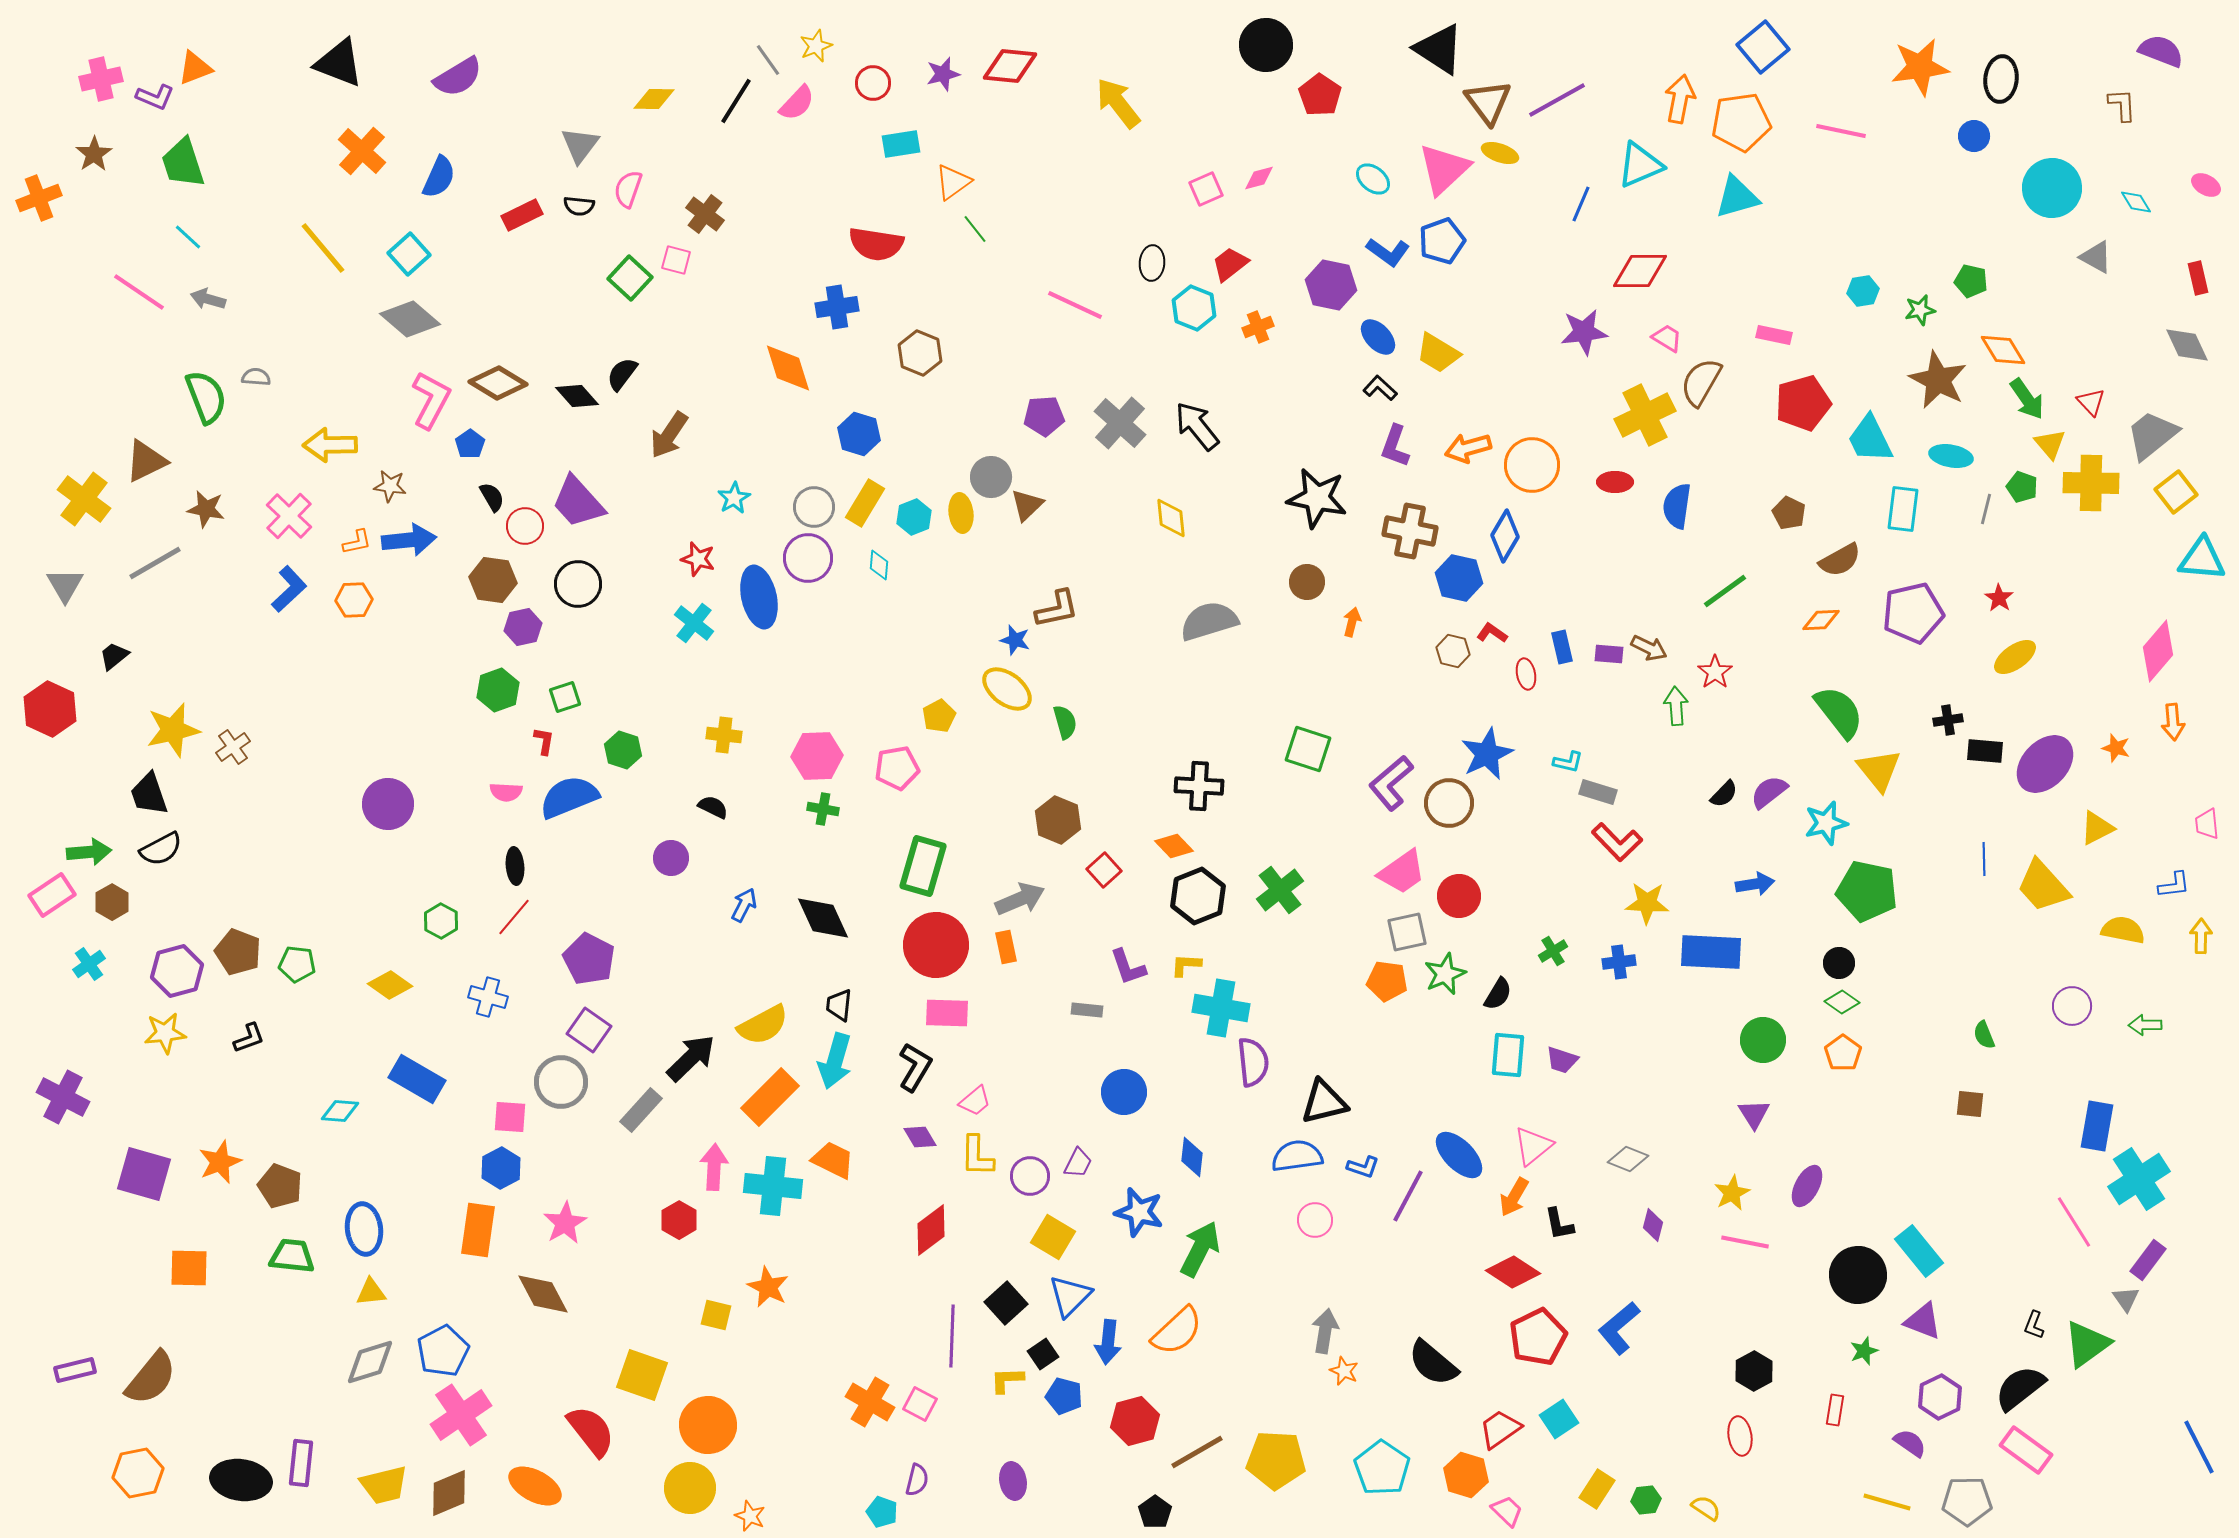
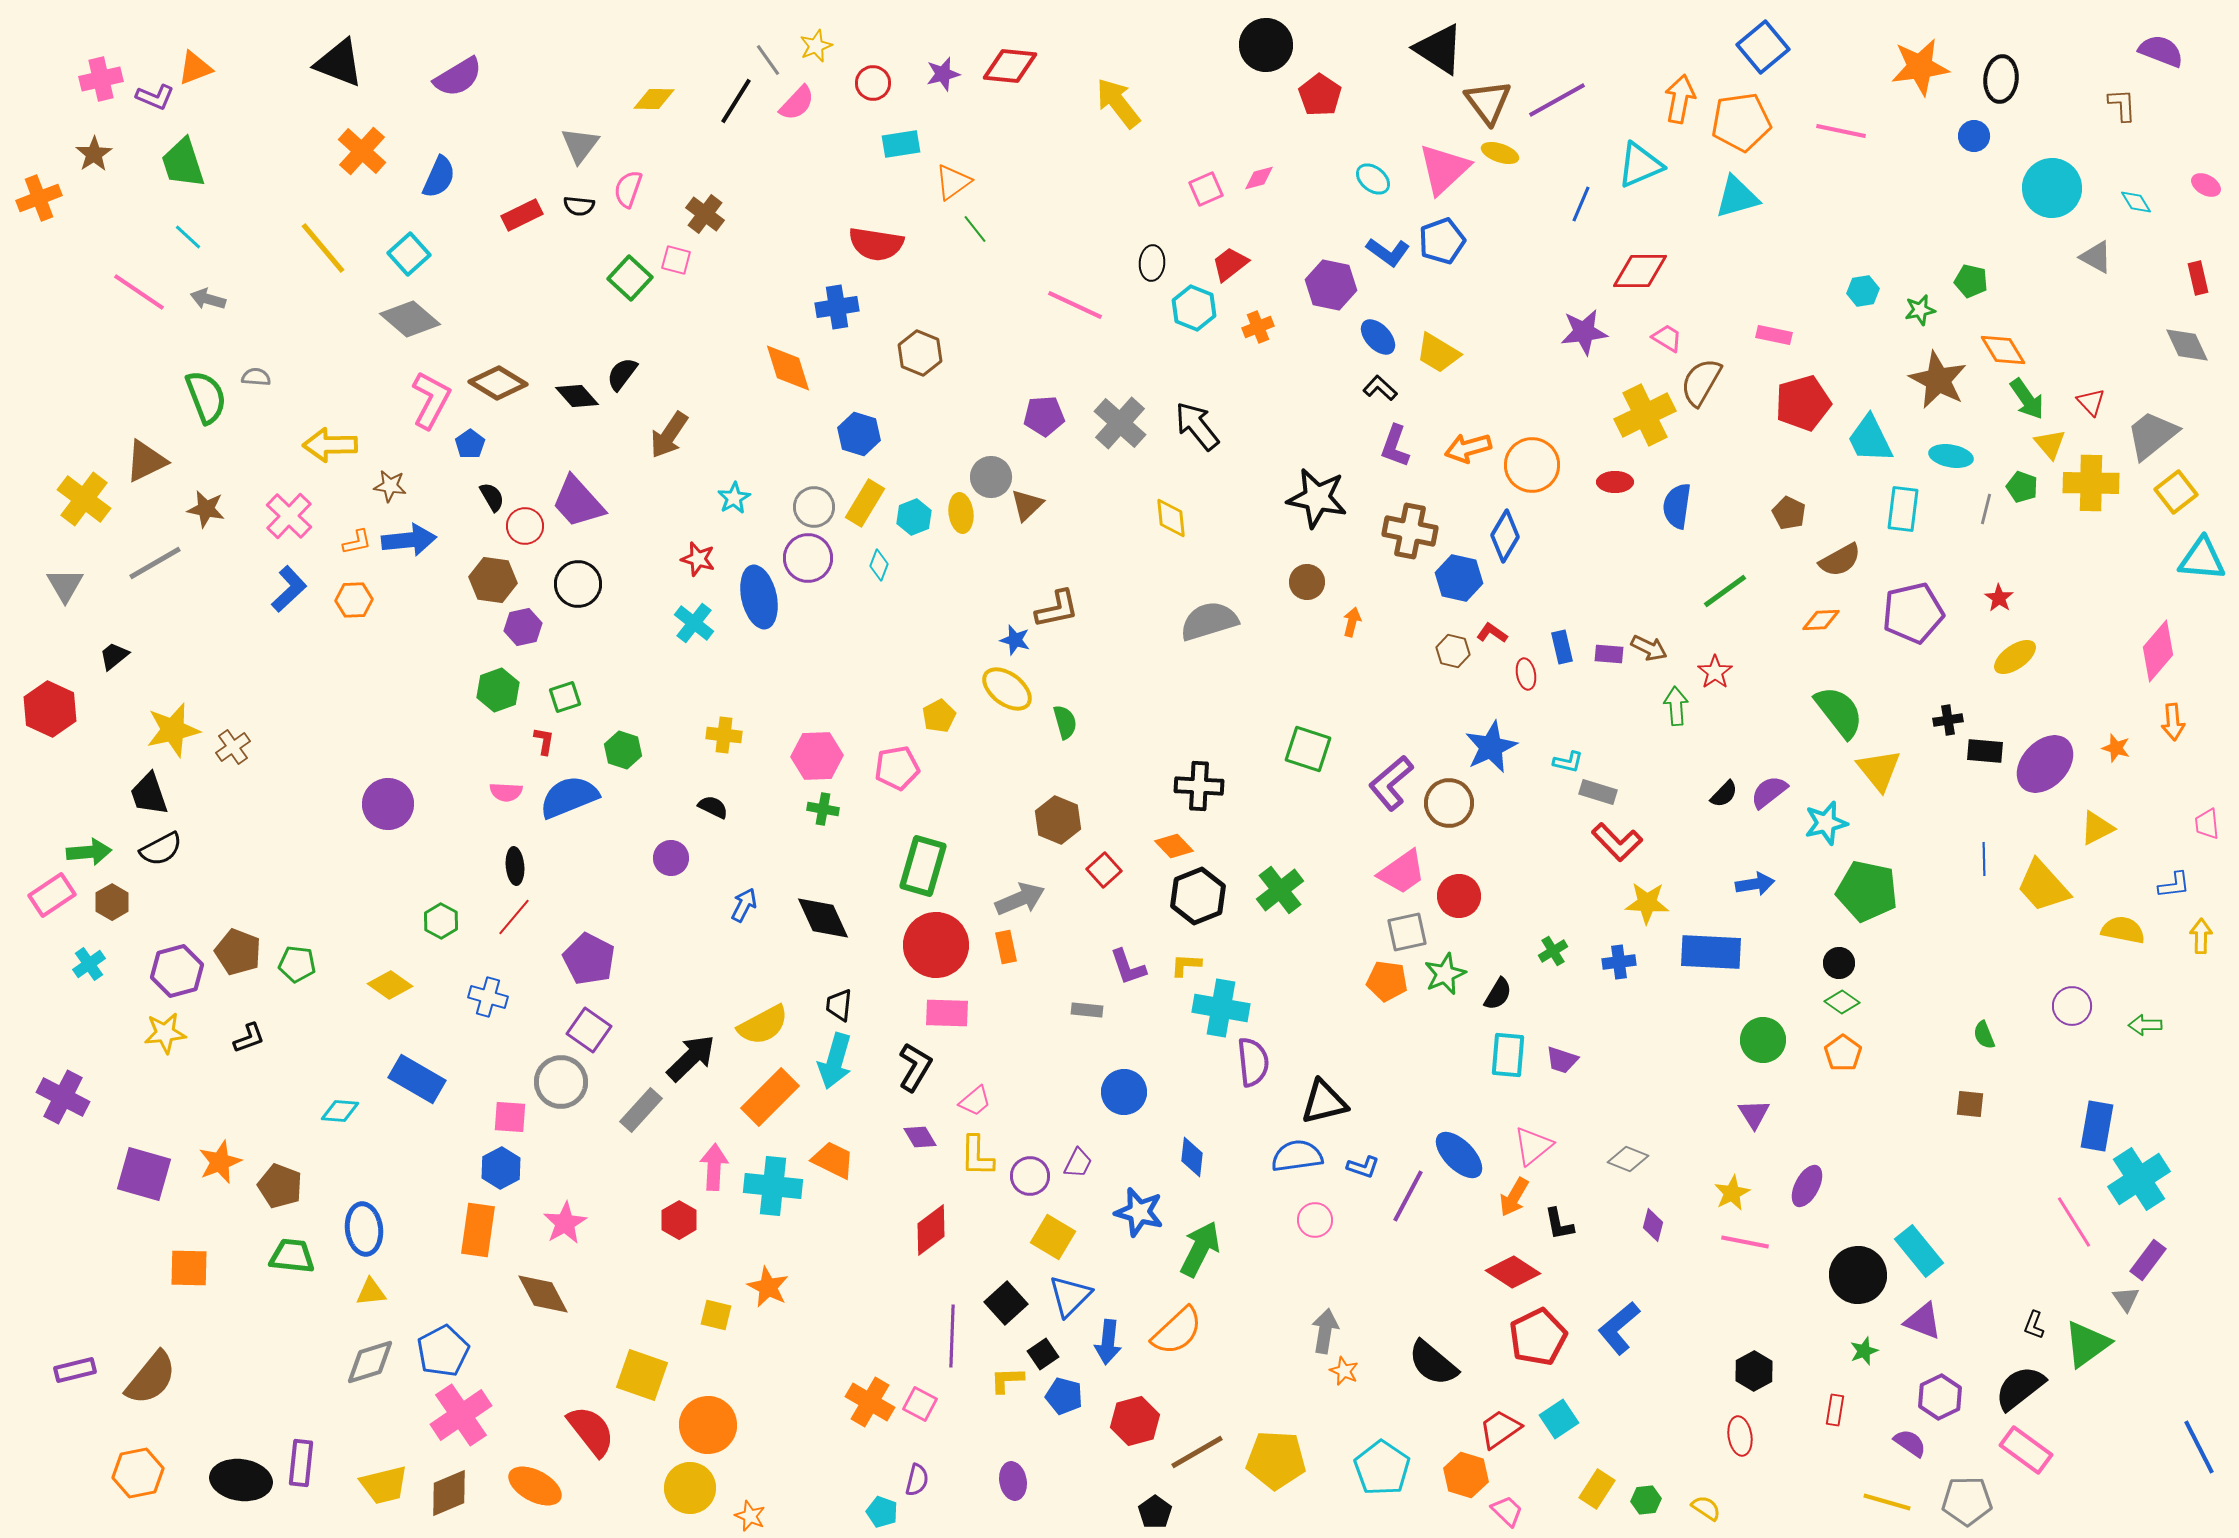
cyan diamond at (879, 565): rotated 16 degrees clockwise
blue star at (1487, 754): moved 4 px right, 7 px up
